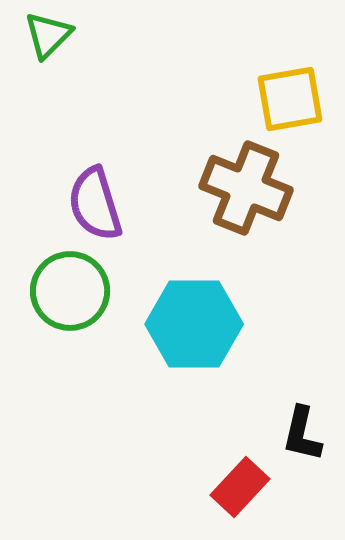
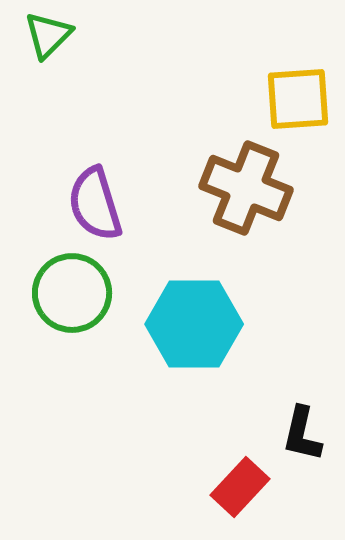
yellow square: moved 8 px right; rotated 6 degrees clockwise
green circle: moved 2 px right, 2 px down
